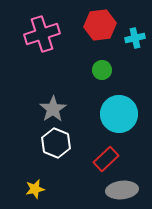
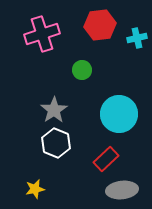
cyan cross: moved 2 px right
green circle: moved 20 px left
gray star: moved 1 px right, 1 px down
